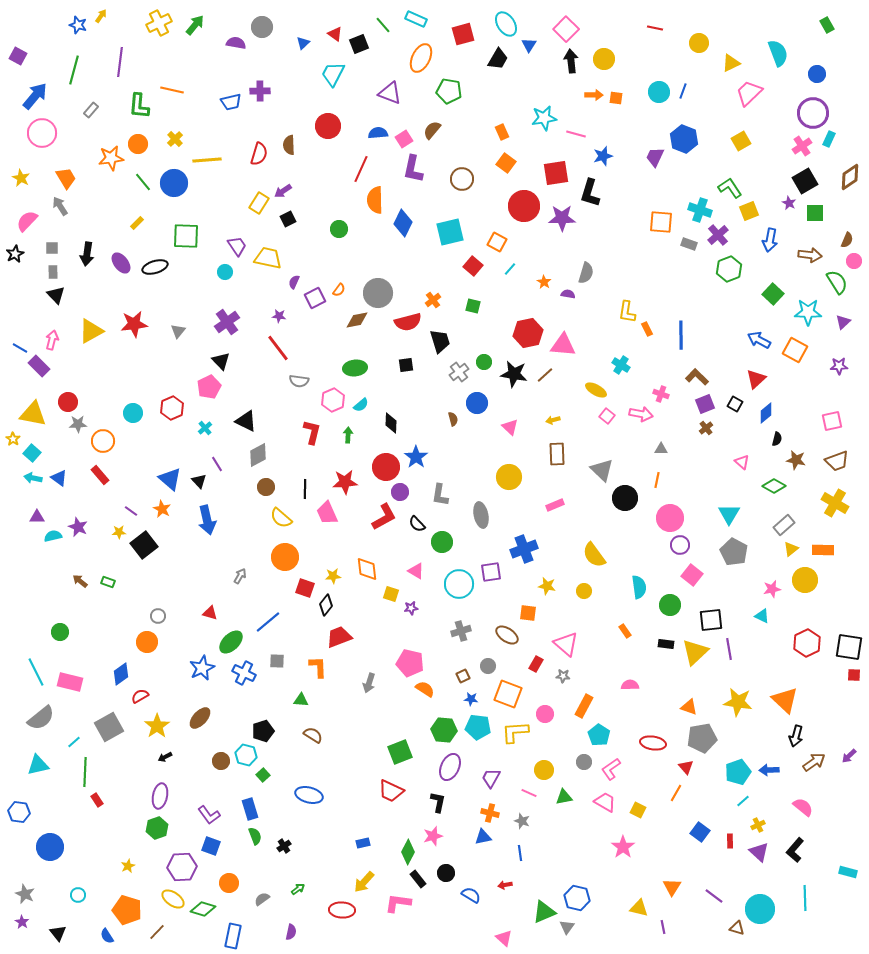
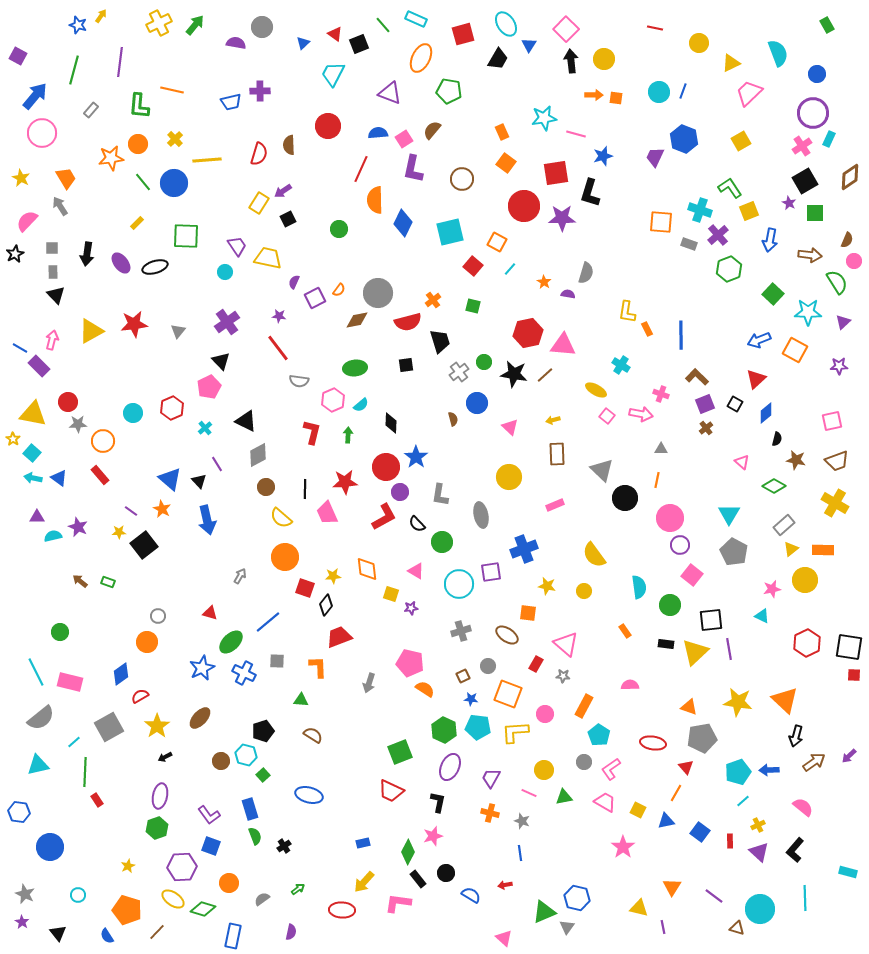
blue arrow at (759, 340): rotated 50 degrees counterclockwise
green hexagon at (444, 730): rotated 20 degrees clockwise
blue triangle at (483, 837): moved 183 px right, 16 px up
